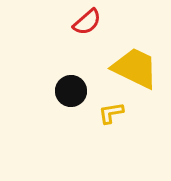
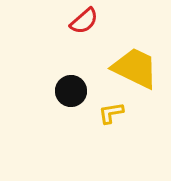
red semicircle: moved 3 px left, 1 px up
